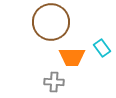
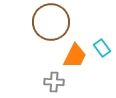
orange trapezoid: moved 3 px right, 1 px up; rotated 64 degrees counterclockwise
